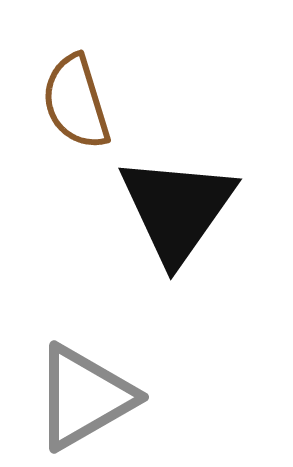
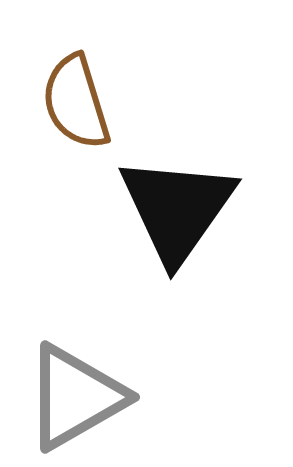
gray triangle: moved 9 px left
